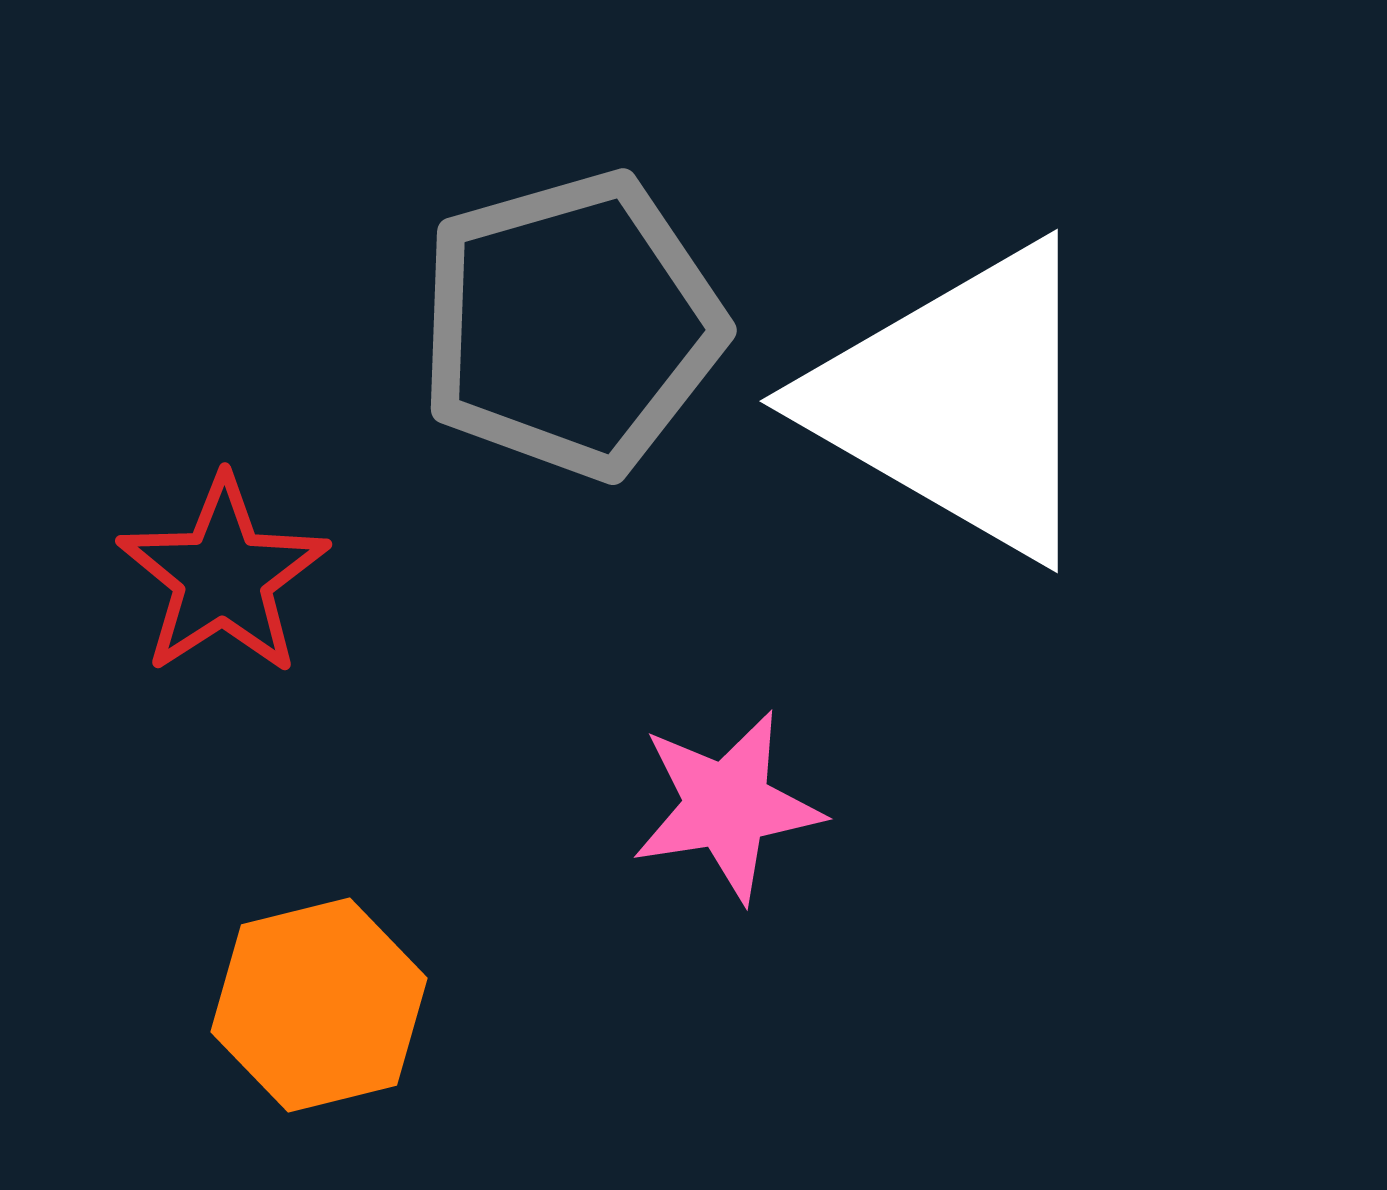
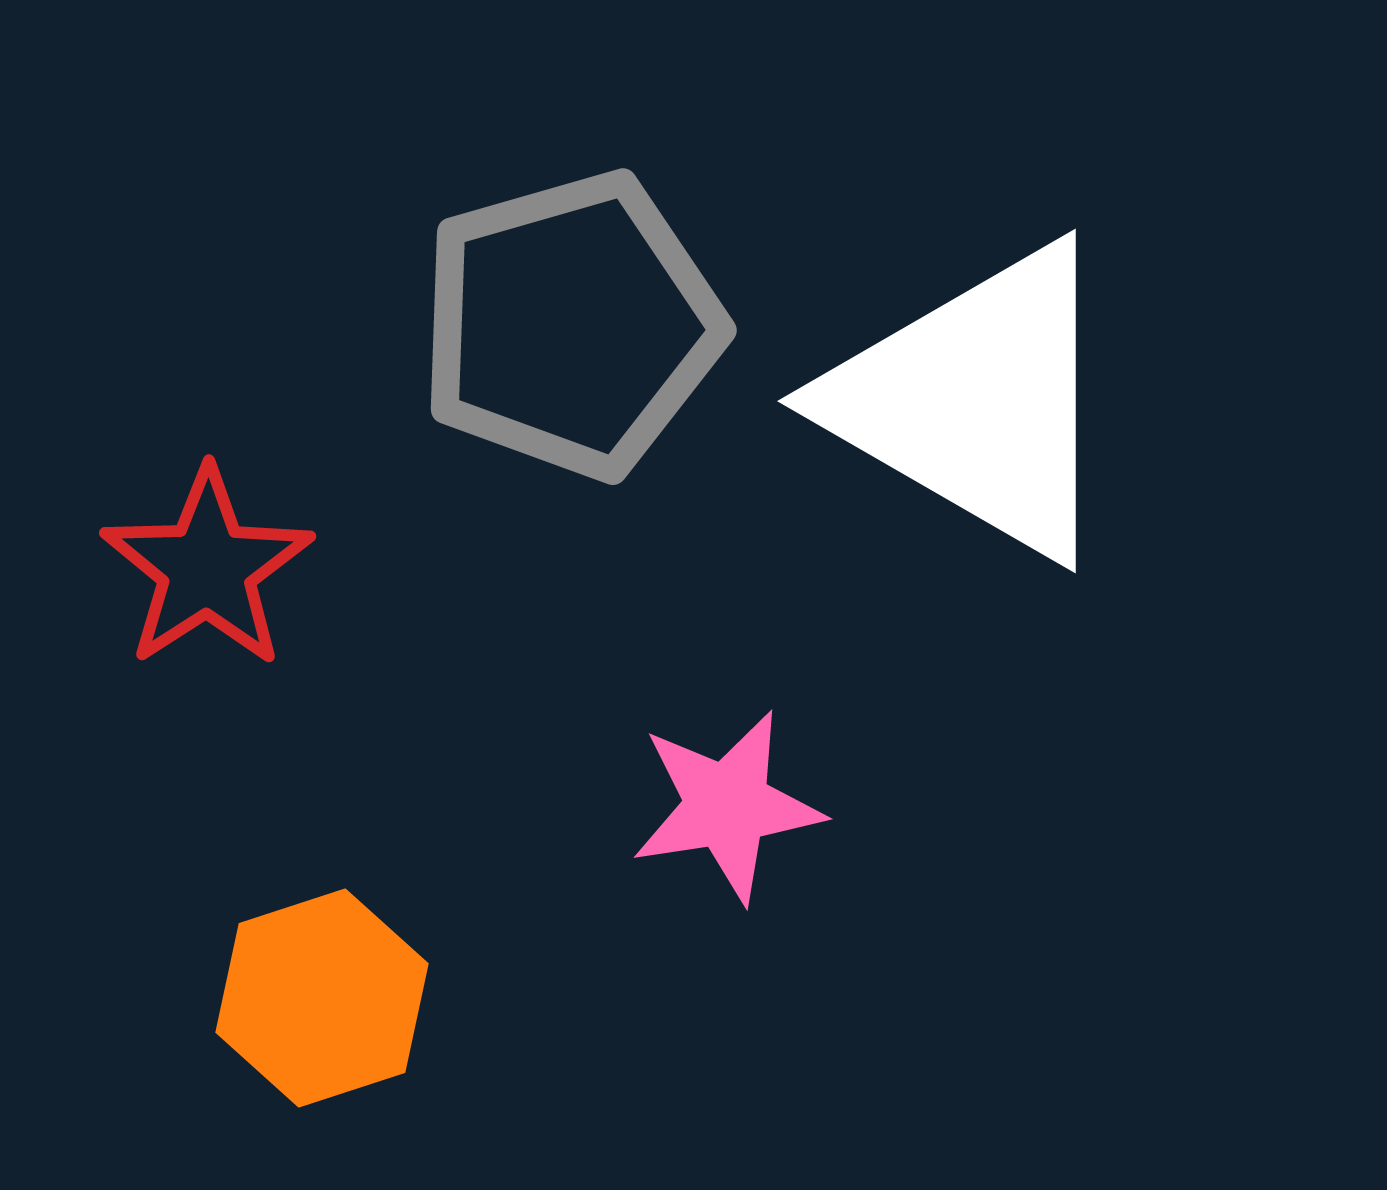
white triangle: moved 18 px right
red star: moved 16 px left, 8 px up
orange hexagon: moved 3 px right, 7 px up; rotated 4 degrees counterclockwise
